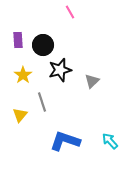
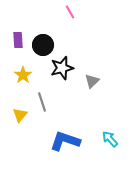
black star: moved 2 px right, 2 px up
cyan arrow: moved 2 px up
